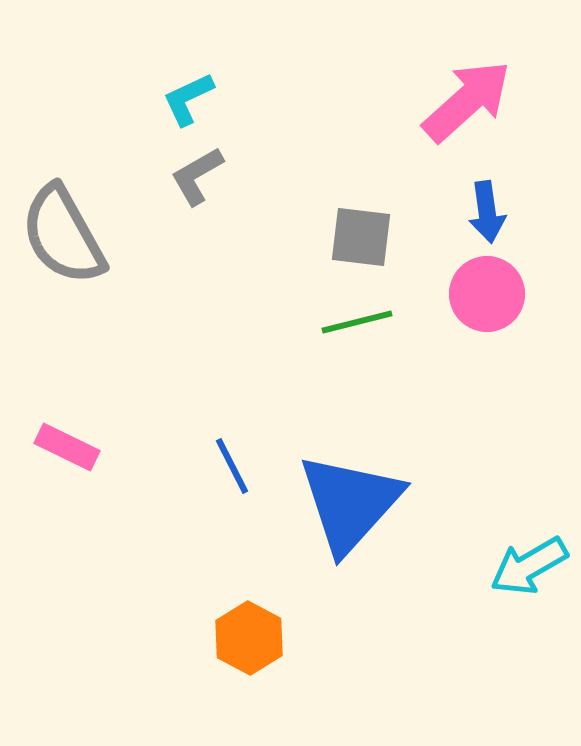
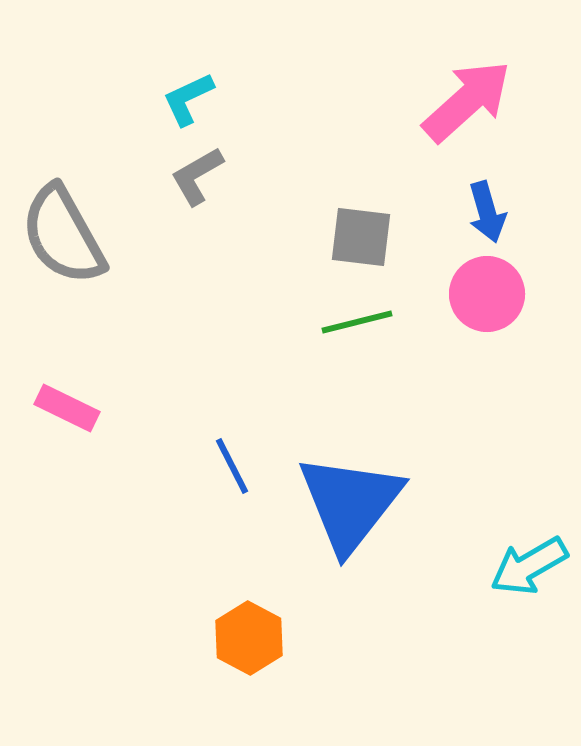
blue arrow: rotated 8 degrees counterclockwise
pink rectangle: moved 39 px up
blue triangle: rotated 4 degrees counterclockwise
